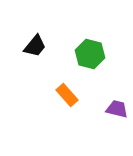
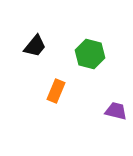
orange rectangle: moved 11 px left, 4 px up; rotated 65 degrees clockwise
purple trapezoid: moved 1 px left, 2 px down
